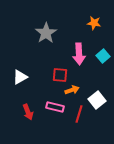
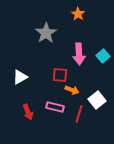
orange star: moved 16 px left, 9 px up; rotated 24 degrees clockwise
orange arrow: rotated 40 degrees clockwise
